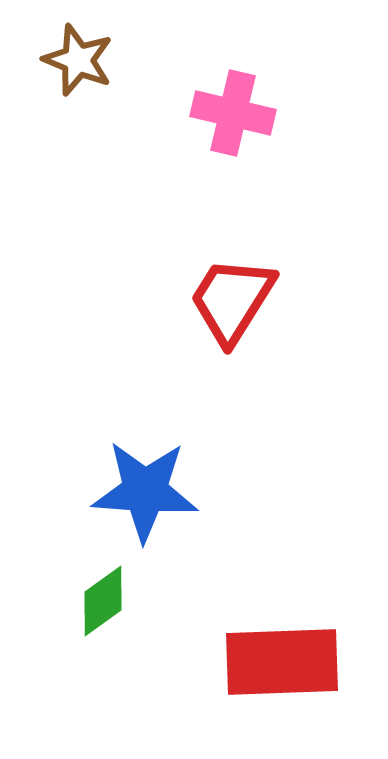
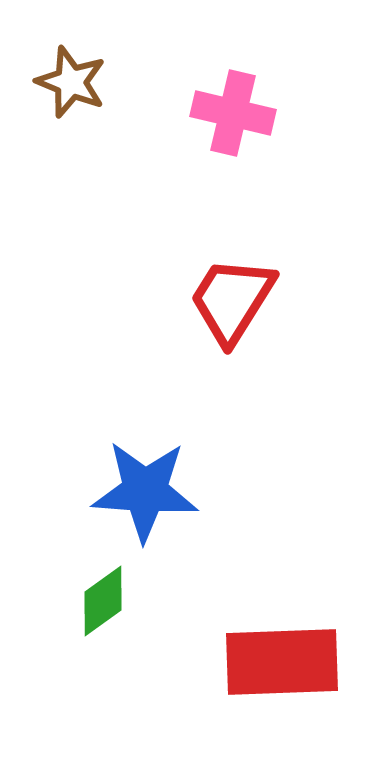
brown star: moved 7 px left, 22 px down
